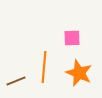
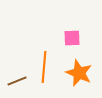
brown line: moved 1 px right
